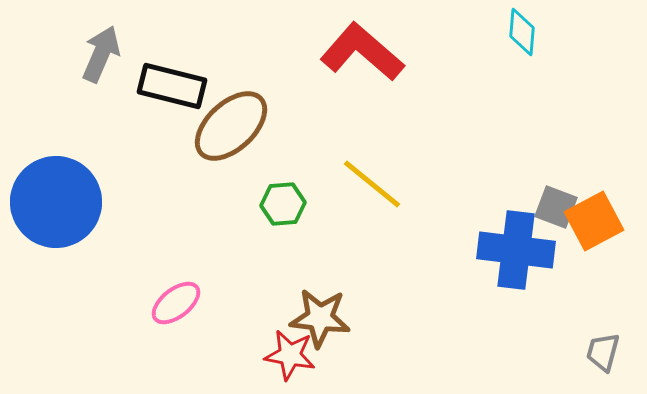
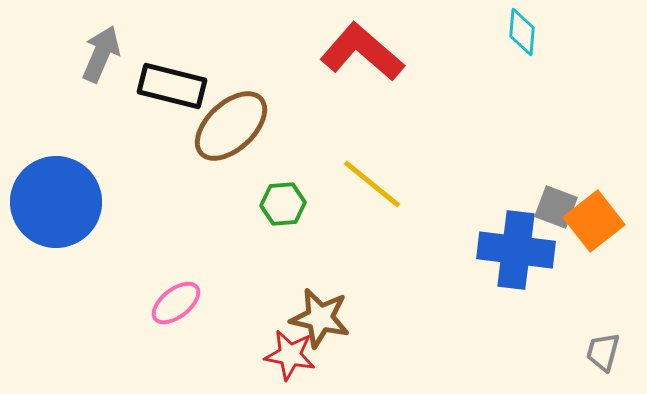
orange square: rotated 10 degrees counterclockwise
brown star: rotated 6 degrees clockwise
